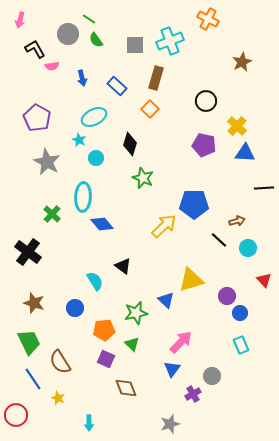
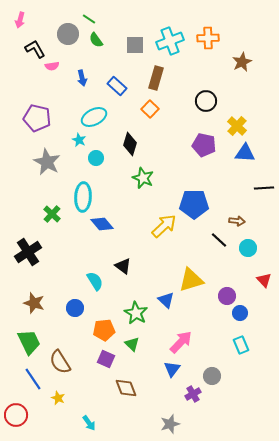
orange cross at (208, 19): moved 19 px down; rotated 30 degrees counterclockwise
purple pentagon at (37, 118): rotated 16 degrees counterclockwise
brown arrow at (237, 221): rotated 21 degrees clockwise
black cross at (28, 252): rotated 20 degrees clockwise
green star at (136, 313): rotated 30 degrees counterclockwise
cyan arrow at (89, 423): rotated 35 degrees counterclockwise
